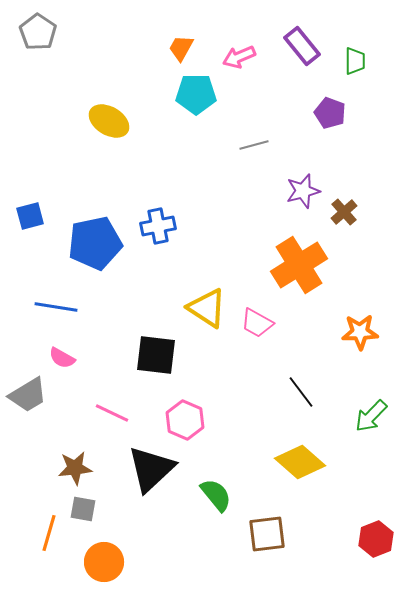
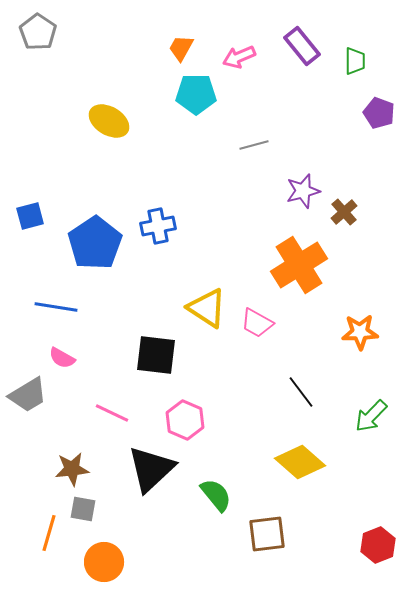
purple pentagon: moved 49 px right
blue pentagon: rotated 22 degrees counterclockwise
brown star: moved 3 px left, 1 px down
red hexagon: moved 2 px right, 6 px down
